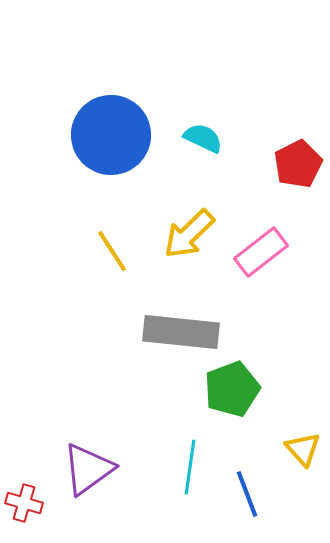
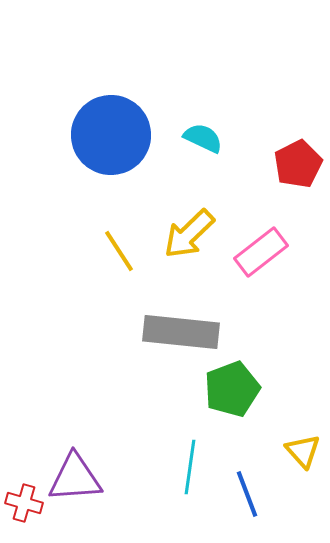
yellow line: moved 7 px right
yellow triangle: moved 2 px down
purple triangle: moved 13 px left, 9 px down; rotated 32 degrees clockwise
